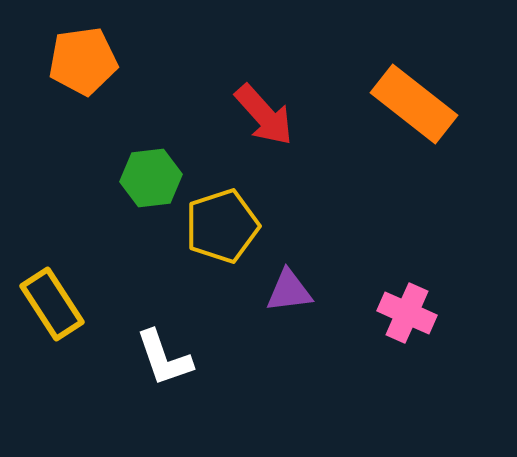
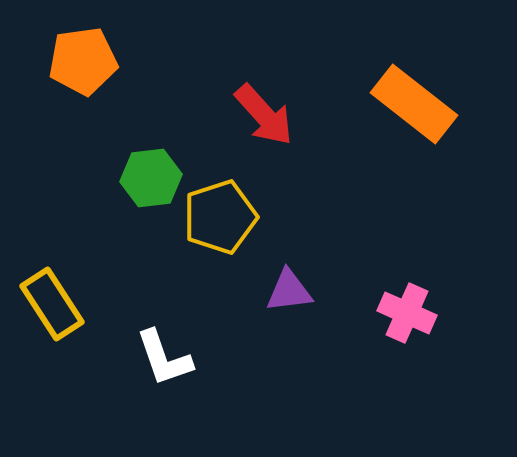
yellow pentagon: moved 2 px left, 9 px up
